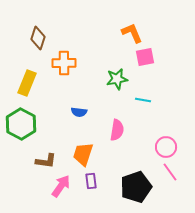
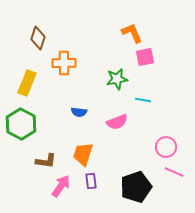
pink semicircle: moved 8 px up; rotated 60 degrees clockwise
pink line: moved 4 px right; rotated 30 degrees counterclockwise
